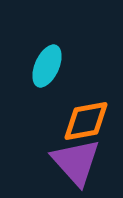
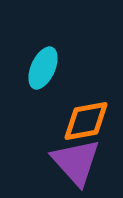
cyan ellipse: moved 4 px left, 2 px down
